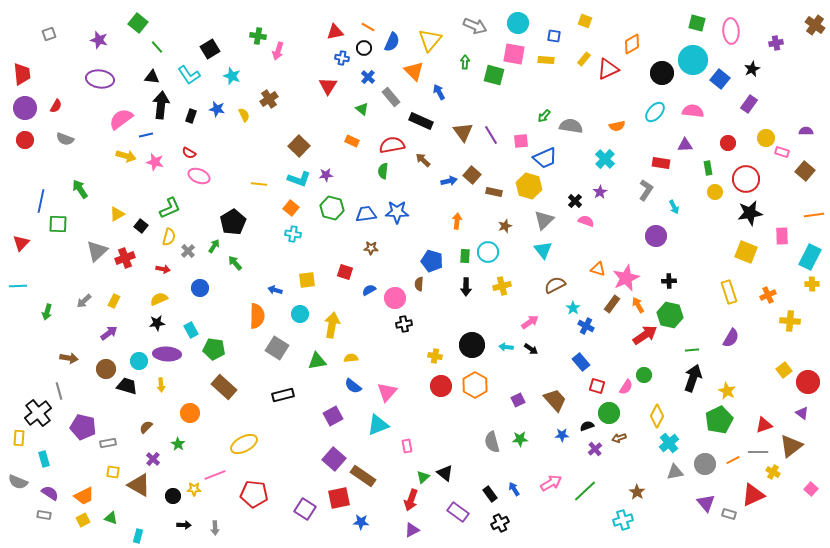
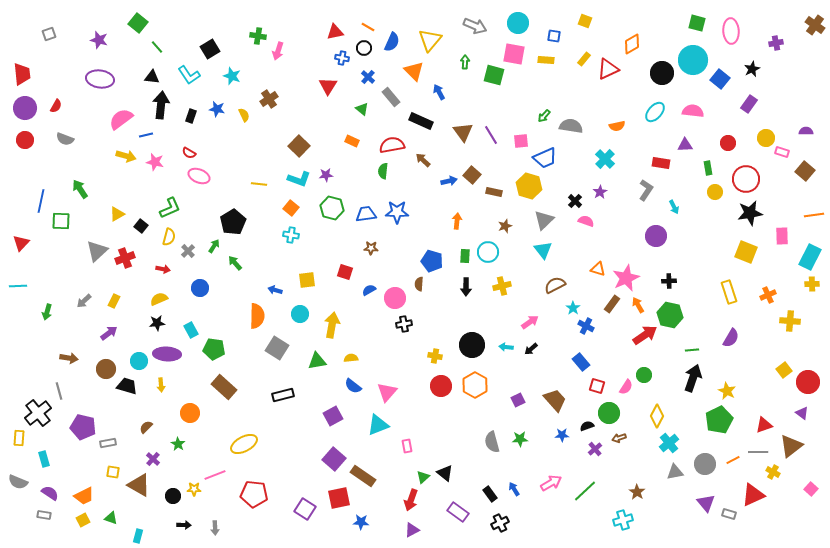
green square at (58, 224): moved 3 px right, 3 px up
cyan cross at (293, 234): moved 2 px left, 1 px down
black arrow at (531, 349): rotated 104 degrees clockwise
